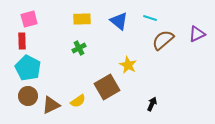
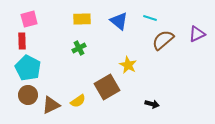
brown circle: moved 1 px up
black arrow: rotated 80 degrees clockwise
